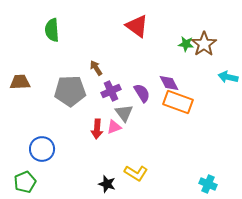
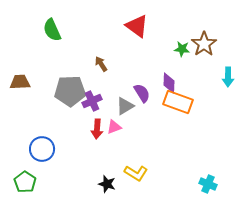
green semicircle: rotated 20 degrees counterclockwise
green star: moved 4 px left, 5 px down
brown arrow: moved 5 px right, 4 px up
cyan arrow: rotated 102 degrees counterclockwise
purple diamond: rotated 30 degrees clockwise
purple cross: moved 19 px left, 10 px down
gray triangle: moved 1 px right, 7 px up; rotated 36 degrees clockwise
green pentagon: rotated 15 degrees counterclockwise
